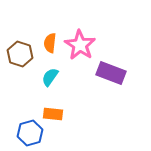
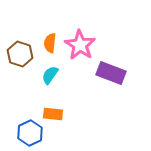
cyan semicircle: moved 2 px up
blue hexagon: rotated 10 degrees counterclockwise
